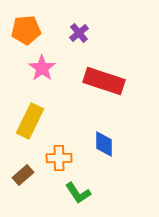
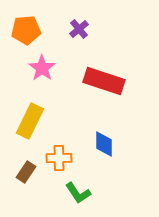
purple cross: moved 4 px up
brown rectangle: moved 3 px right, 3 px up; rotated 15 degrees counterclockwise
